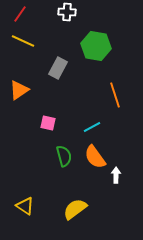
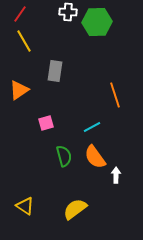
white cross: moved 1 px right
yellow line: moved 1 px right; rotated 35 degrees clockwise
green hexagon: moved 1 px right, 24 px up; rotated 12 degrees counterclockwise
gray rectangle: moved 3 px left, 3 px down; rotated 20 degrees counterclockwise
pink square: moved 2 px left; rotated 28 degrees counterclockwise
